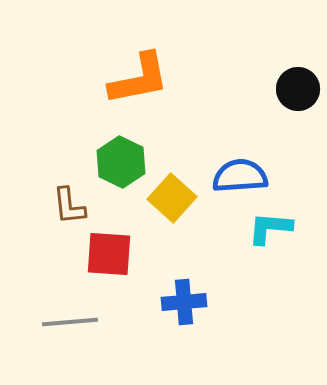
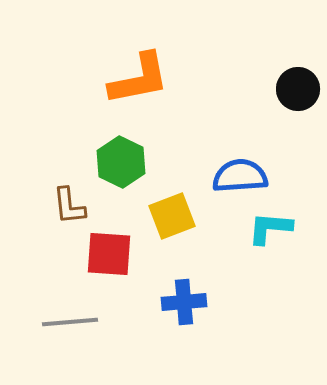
yellow square: moved 18 px down; rotated 27 degrees clockwise
